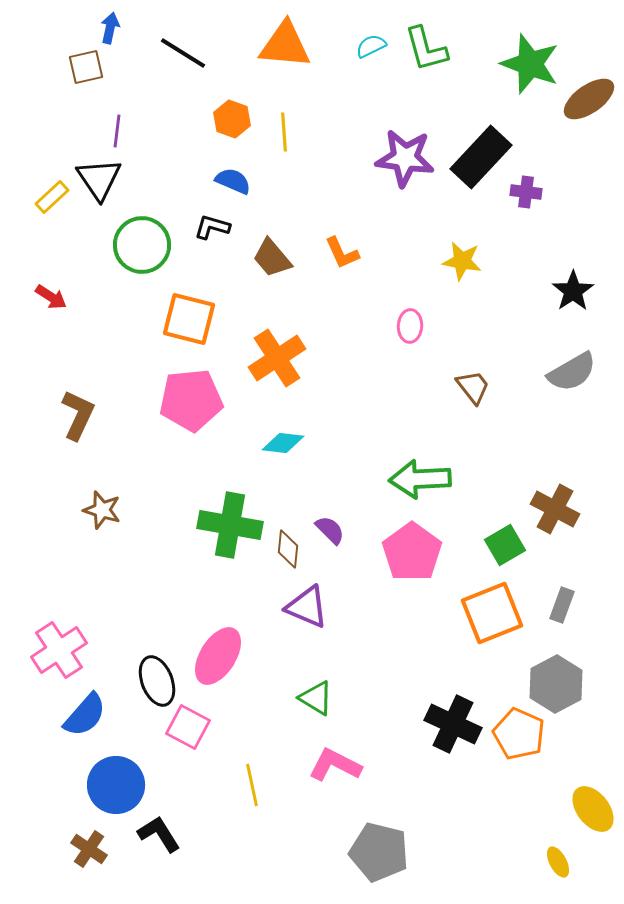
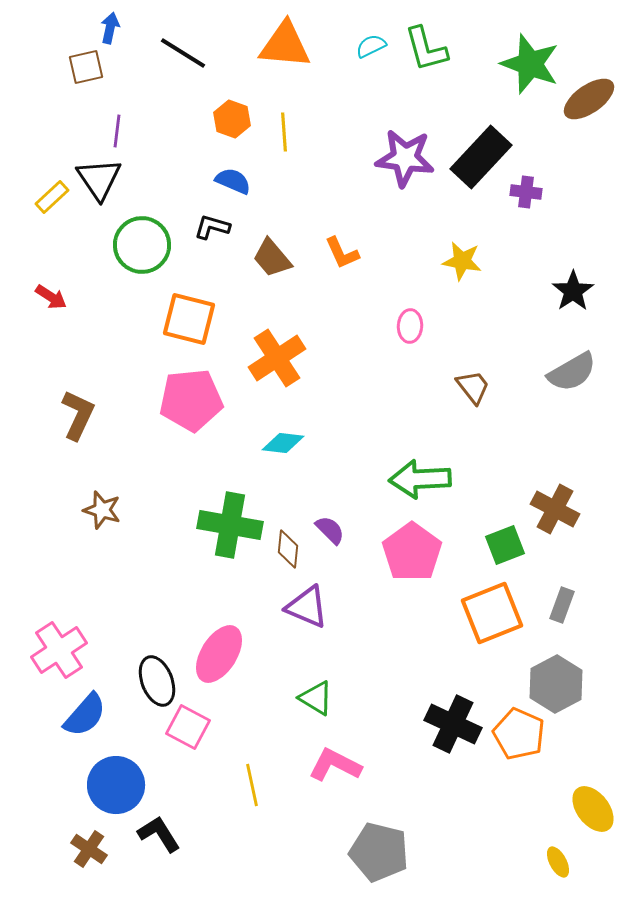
green square at (505, 545): rotated 9 degrees clockwise
pink ellipse at (218, 656): moved 1 px right, 2 px up
